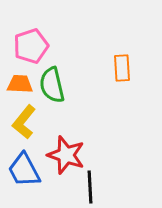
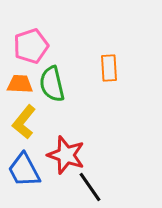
orange rectangle: moved 13 px left
green semicircle: moved 1 px up
black line: rotated 32 degrees counterclockwise
